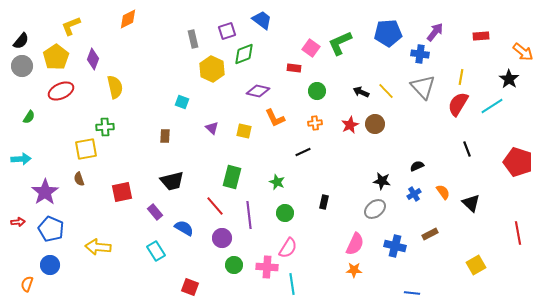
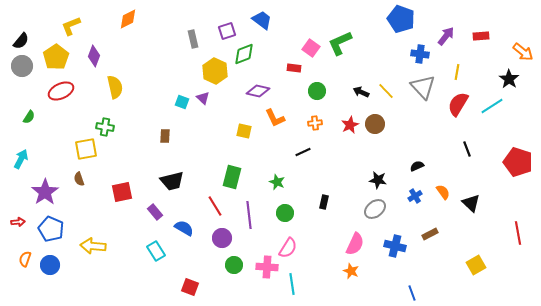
purple arrow at (435, 32): moved 11 px right, 4 px down
blue pentagon at (388, 33): moved 13 px right, 14 px up; rotated 24 degrees clockwise
purple diamond at (93, 59): moved 1 px right, 3 px up
yellow hexagon at (212, 69): moved 3 px right, 2 px down
yellow line at (461, 77): moved 4 px left, 5 px up
green cross at (105, 127): rotated 12 degrees clockwise
purple triangle at (212, 128): moved 9 px left, 30 px up
cyan arrow at (21, 159): rotated 60 degrees counterclockwise
black star at (382, 181): moved 4 px left, 1 px up
blue cross at (414, 194): moved 1 px right, 2 px down
red line at (215, 206): rotated 10 degrees clockwise
yellow arrow at (98, 247): moved 5 px left, 1 px up
orange star at (354, 270): moved 3 px left, 1 px down; rotated 21 degrees clockwise
orange semicircle at (27, 284): moved 2 px left, 25 px up
blue line at (412, 293): rotated 63 degrees clockwise
